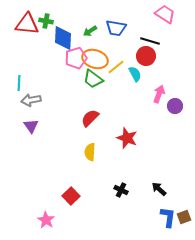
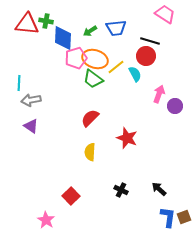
blue trapezoid: rotated 15 degrees counterclockwise
purple triangle: rotated 21 degrees counterclockwise
